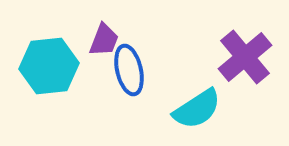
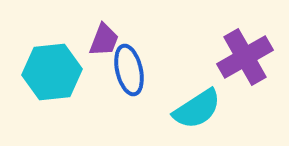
purple cross: rotated 10 degrees clockwise
cyan hexagon: moved 3 px right, 6 px down
